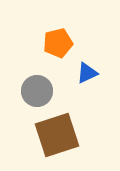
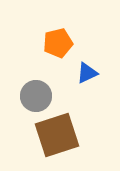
gray circle: moved 1 px left, 5 px down
